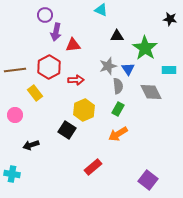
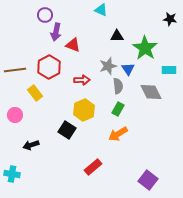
red triangle: rotated 28 degrees clockwise
red arrow: moved 6 px right
